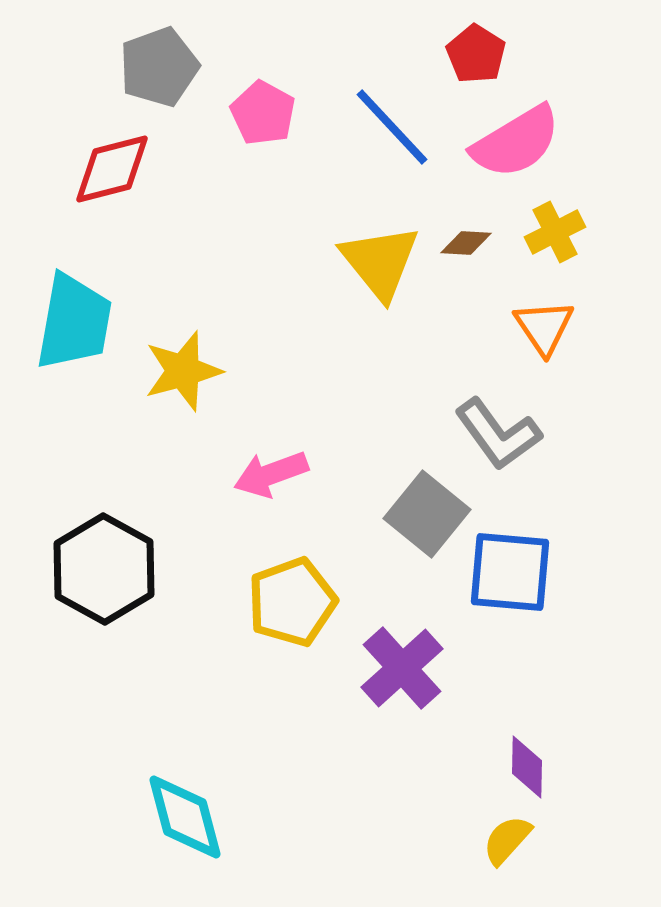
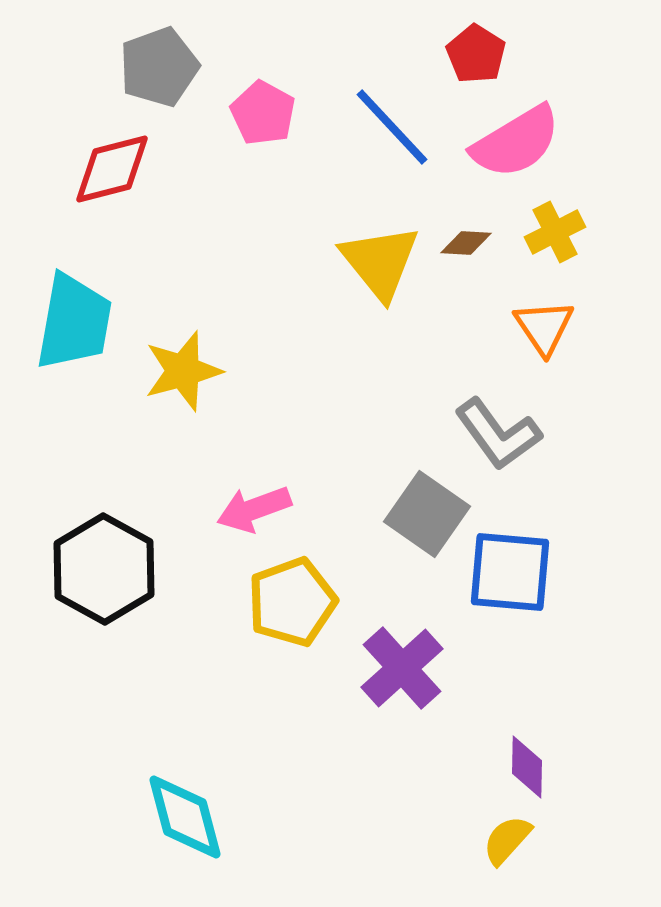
pink arrow: moved 17 px left, 35 px down
gray square: rotated 4 degrees counterclockwise
